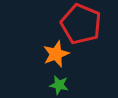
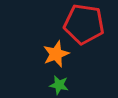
red pentagon: moved 3 px right; rotated 15 degrees counterclockwise
